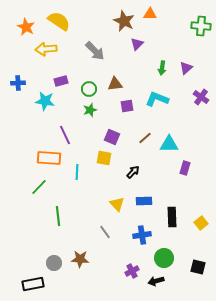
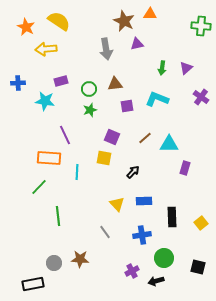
purple triangle at (137, 44): rotated 32 degrees clockwise
gray arrow at (95, 51): moved 11 px right, 2 px up; rotated 35 degrees clockwise
